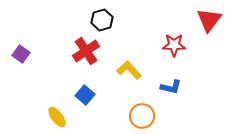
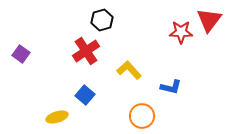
red star: moved 7 px right, 13 px up
yellow ellipse: rotated 70 degrees counterclockwise
